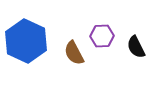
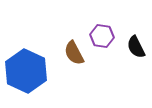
purple hexagon: rotated 10 degrees clockwise
blue hexagon: moved 30 px down
